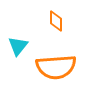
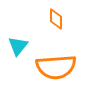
orange diamond: moved 2 px up
